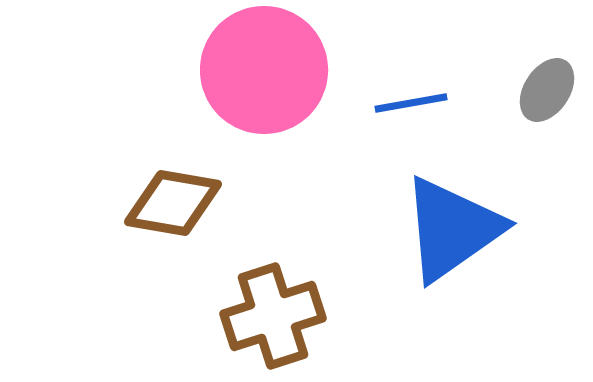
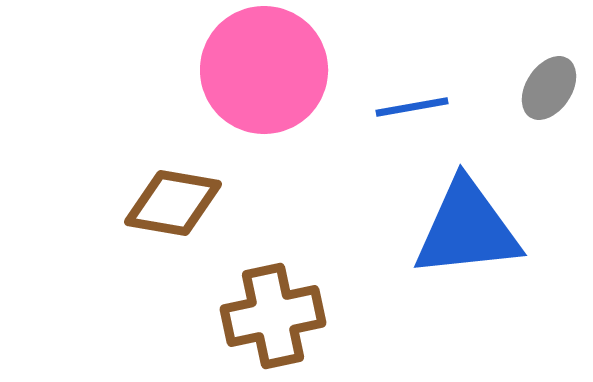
gray ellipse: moved 2 px right, 2 px up
blue line: moved 1 px right, 4 px down
blue triangle: moved 15 px right; rotated 29 degrees clockwise
brown cross: rotated 6 degrees clockwise
